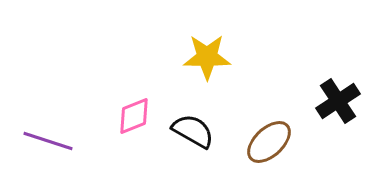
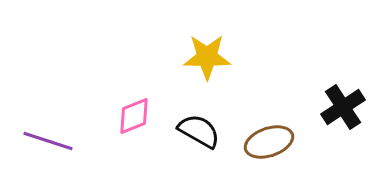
black cross: moved 5 px right, 6 px down
black semicircle: moved 6 px right
brown ellipse: rotated 24 degrees clockwise
